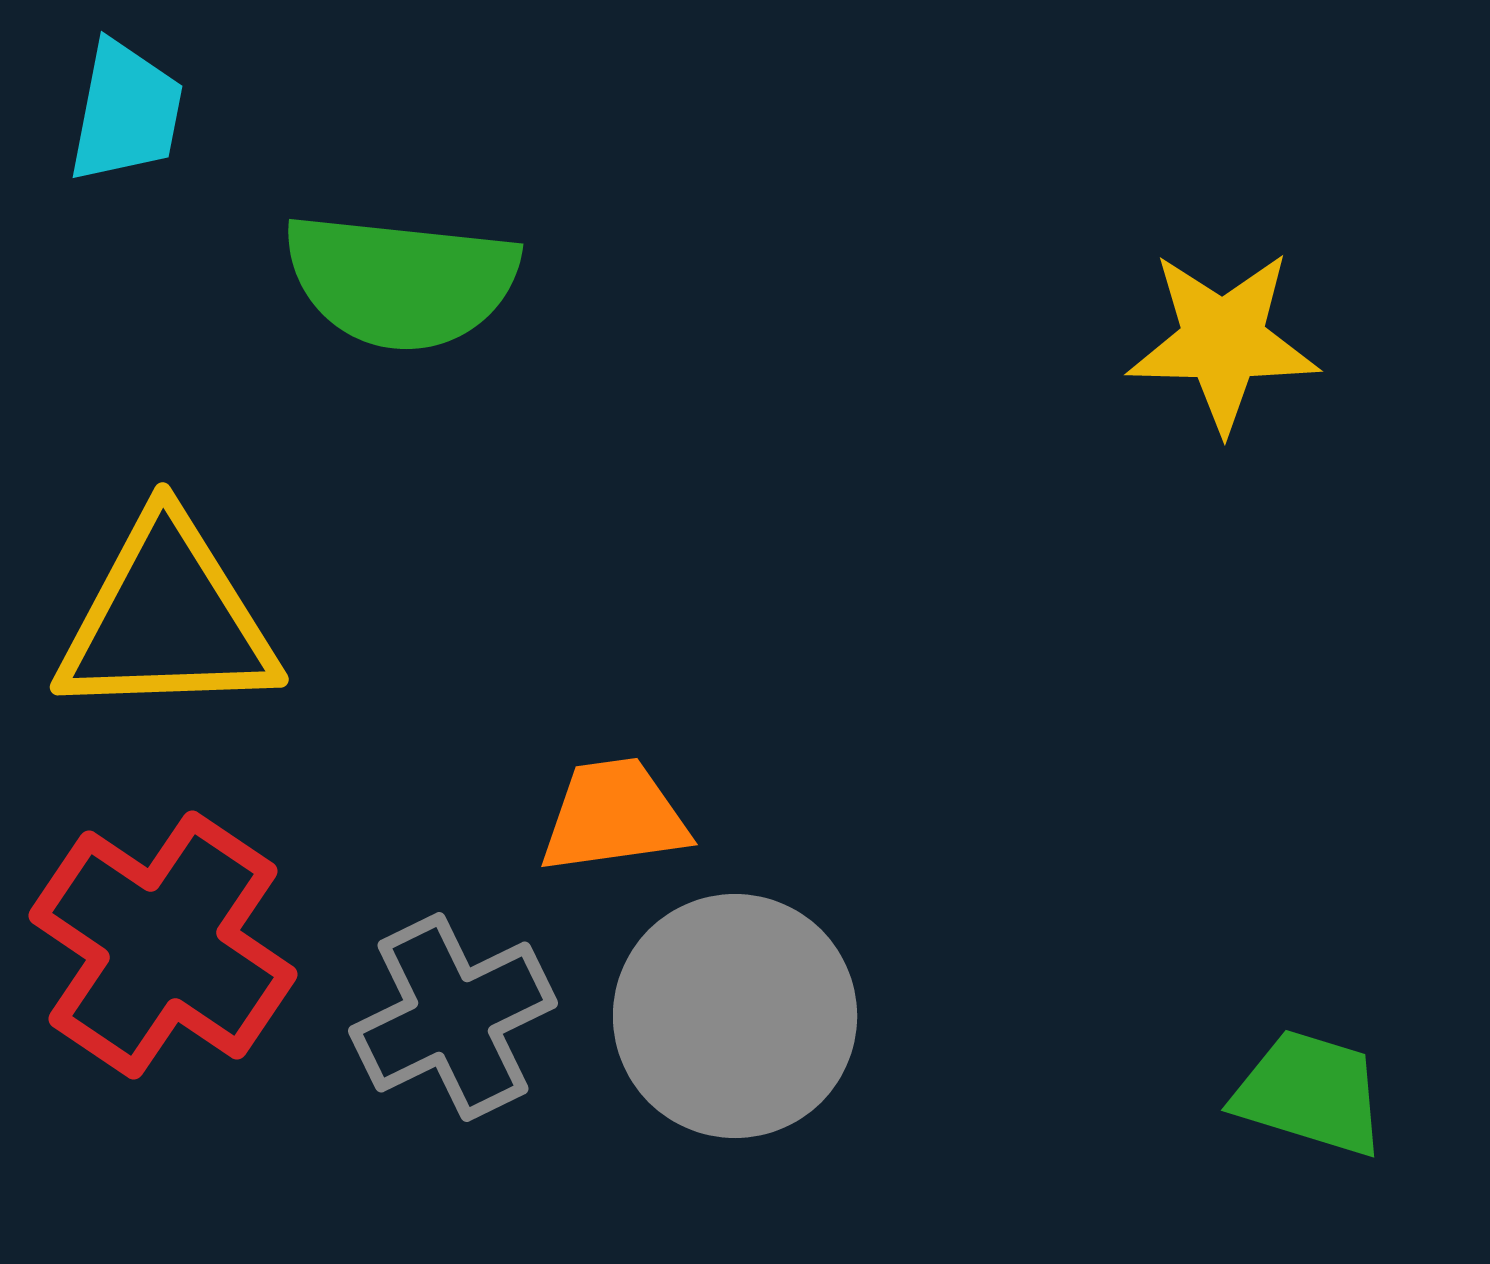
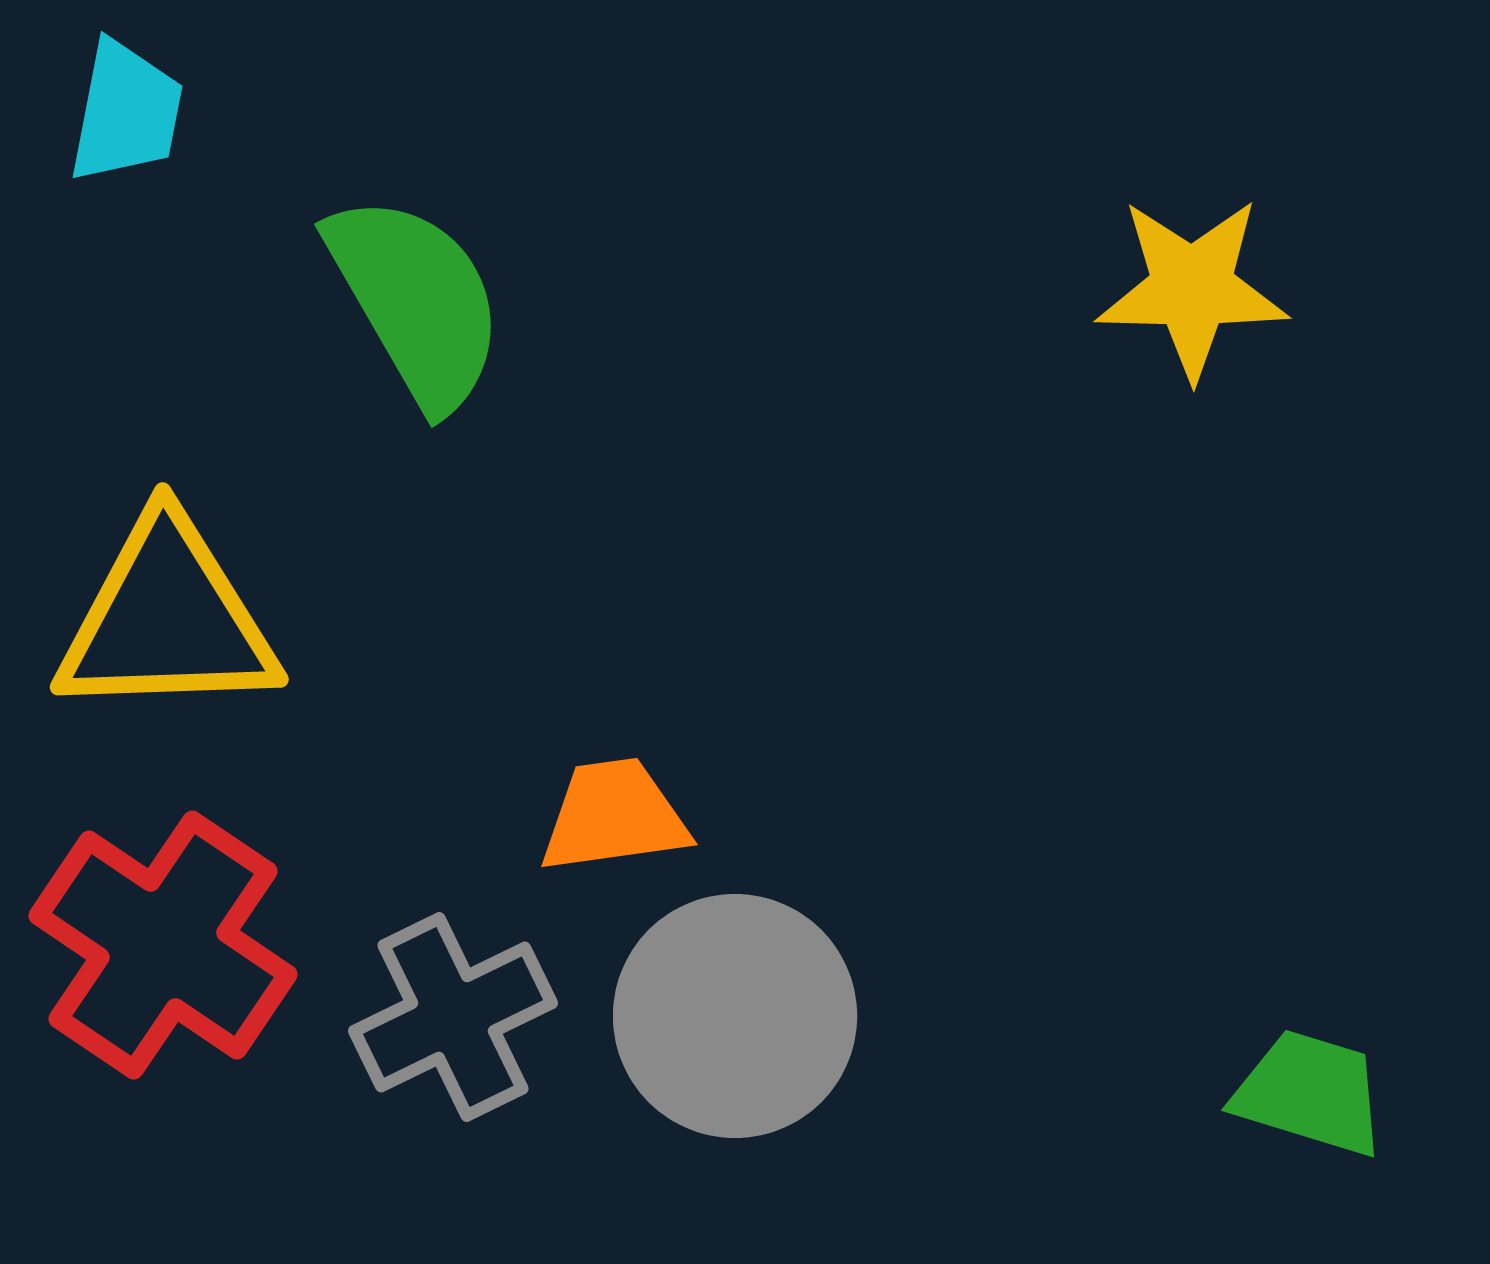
green semicircle: moved 15 px right, 20 px down; rotated 126 degrees counterclockwise
yellow star: moved 31 px left, 53 px up
